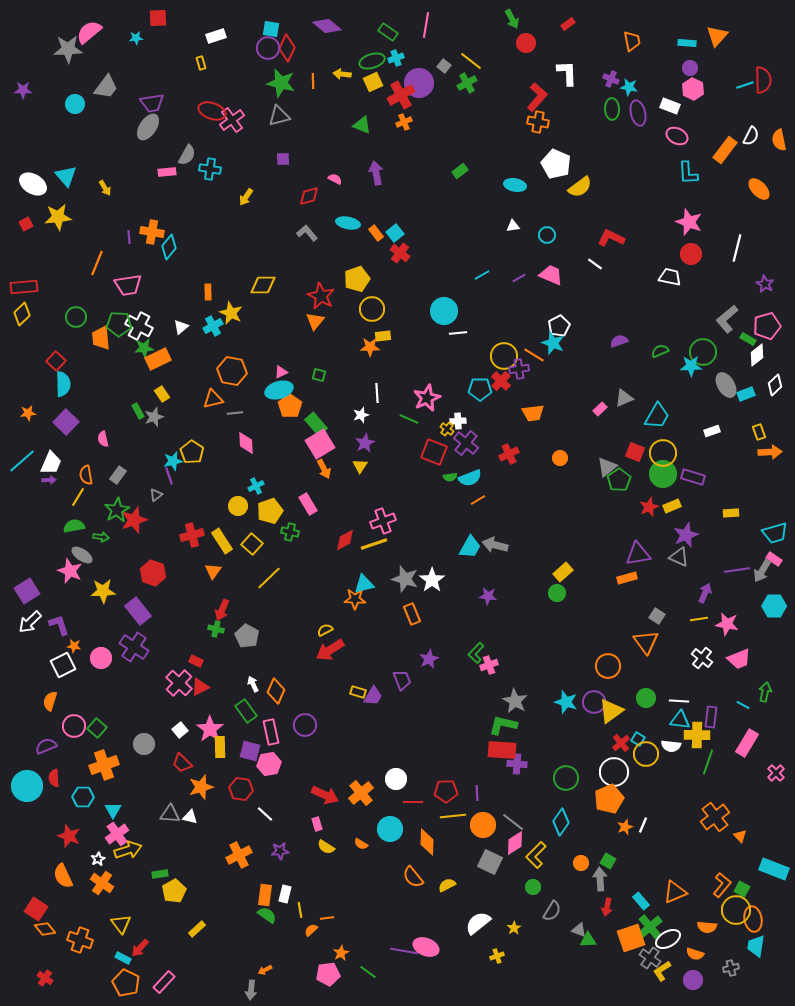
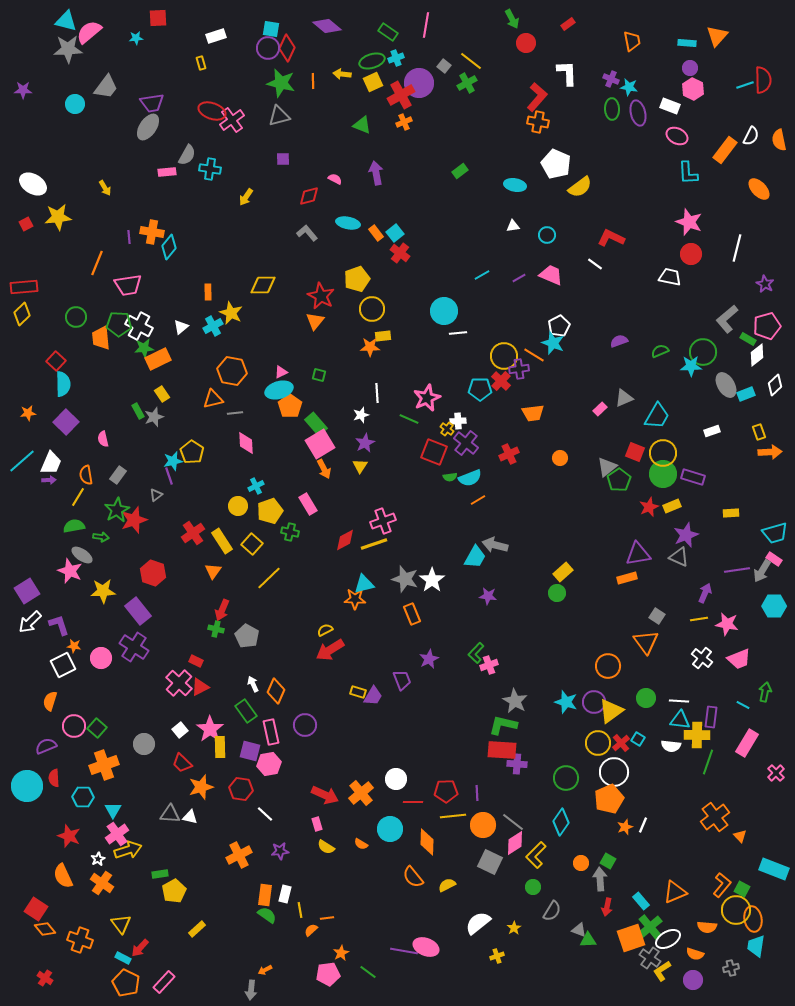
cyan triangle at (66, 176): moved 155 px up; rotated 35 degrees counterclockwise
red cross at (192, 535): moved 1 px right, 2 px up; rotated 20 degrees counterclockwise
cyan trapezoid at (470, 547): moved 5 px right, 10 px down
yellow circle at (646, 754): moved 48 px left, 11 px up
